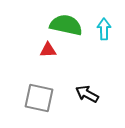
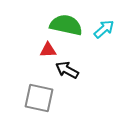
cyan arrow: rotated 50 degrees clockwise
black arrow: moved 20 px left, 24 px up
